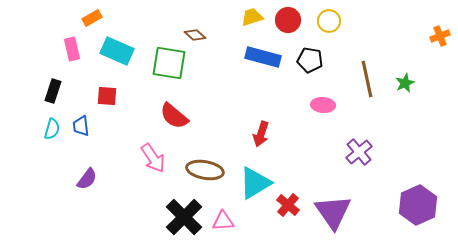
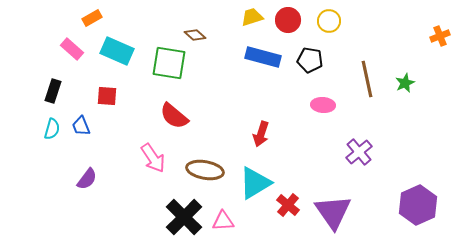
pink rectangle: rotated 35 degrees counterclockwise
blue trapezoid: rotated 15 degrees counterclockwise
